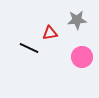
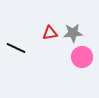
gray star: moved 4 px left, 13 px down
black line: moved 13 px left
